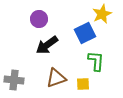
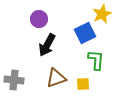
black arrow: rotated 25 degrees counterclockwise
green L-shape: moved 1 px up
